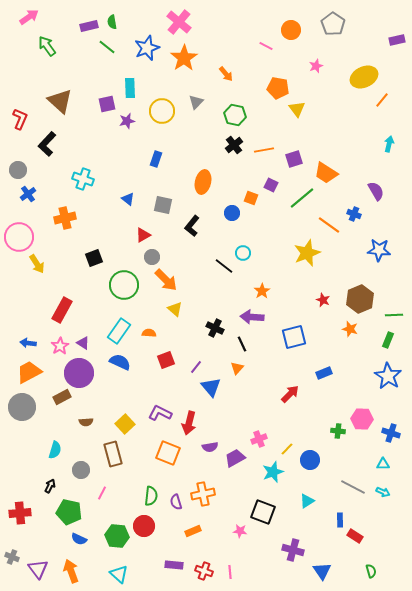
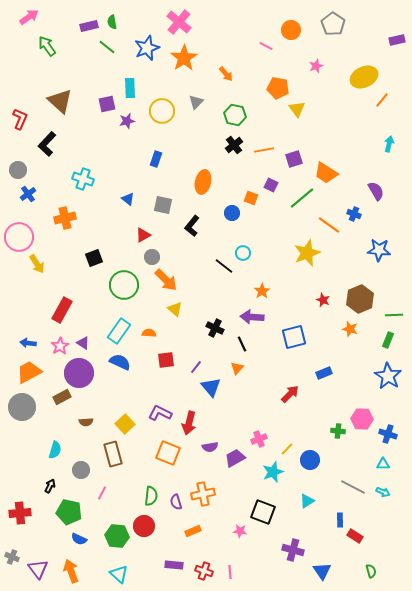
red square at (166, 360): rotated 12 degrees clockwise
blue cross at (391, 433): moved 3 px left, 1 px down
